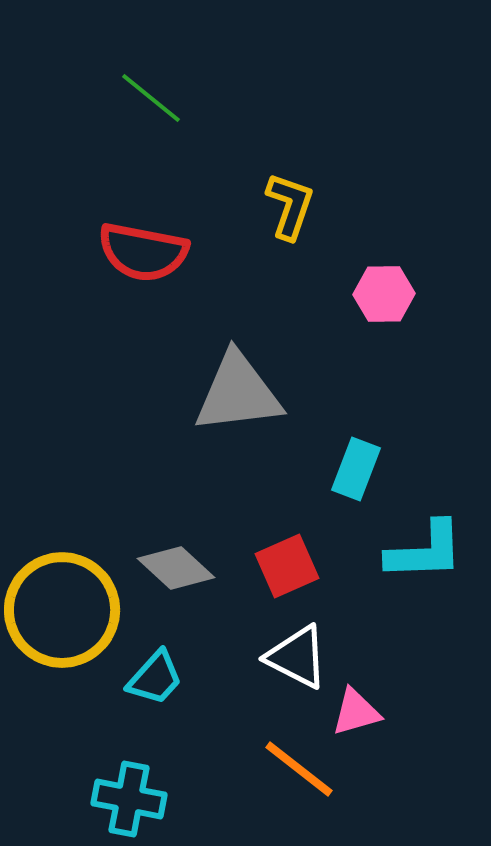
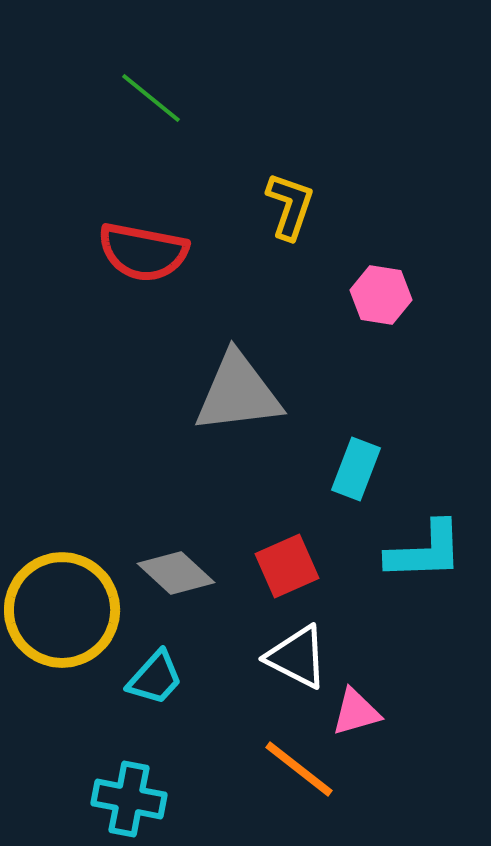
pink hexagon: moved 3 px left, 1 px down; rotated 10 degrees clockwise
gray diamond: moved 5 px down
